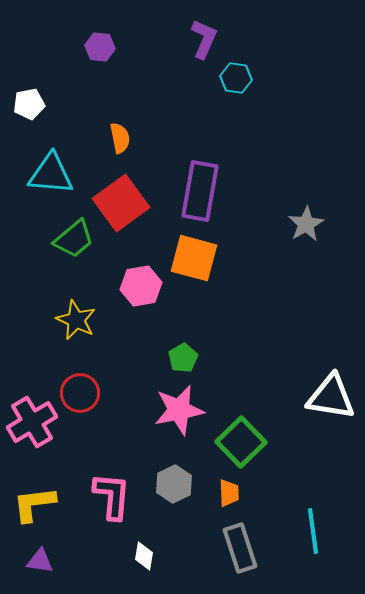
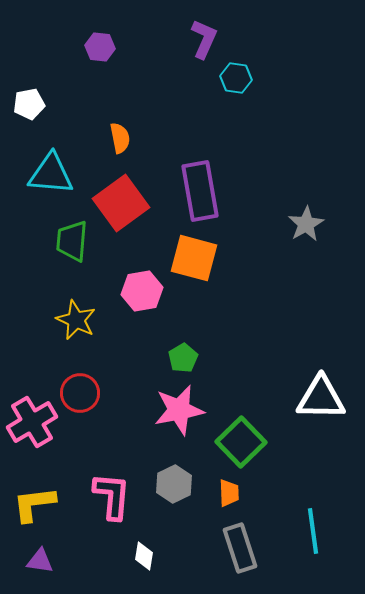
purple rectangle: rotated 20 degrees counterclockwise
green trapezoid: moved 2 px left, 2 px down; rotated 135 degrees clockwise
pink hexagon: moved 1 px right, 5 px down
white triangle: moved 10 px left, 1 px down; rotated 8 degrees counterclockwise
